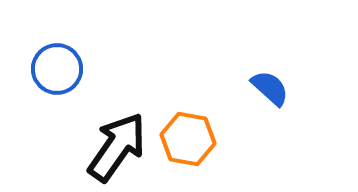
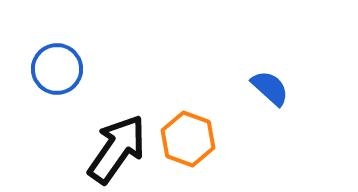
orange hexagon: rotated 10 degrees clockwise
black arrow: moved 2 px down
